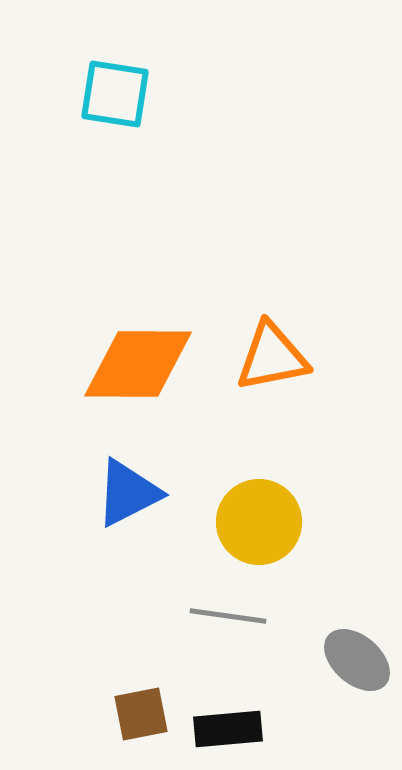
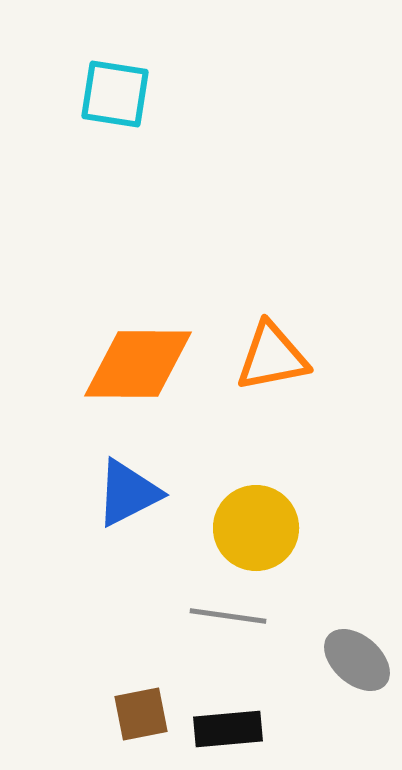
yellow circle: moved 3 px left, 6 px down
